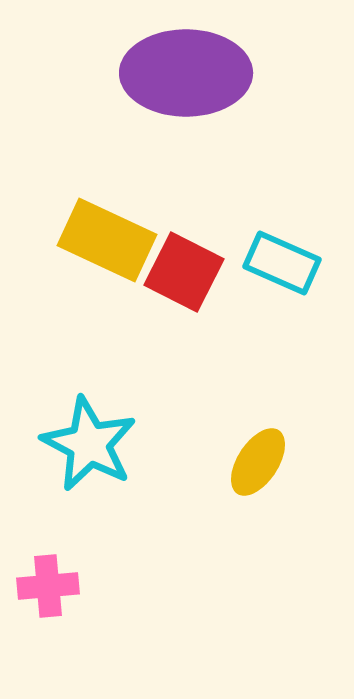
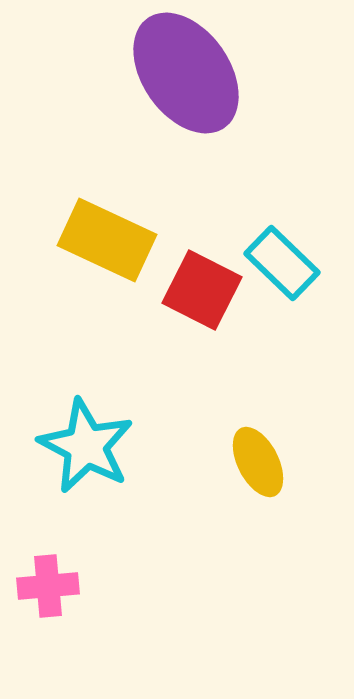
purple ellipse: rotated 55 degrees clockwise
cyan rectangle: rotated 20 degrees clockwise
red square: moved 18 px right, 18 px down
cyan star: moved 3 px left, 2 px down
yellow ellipse: rotated 60 degrees counterclockwise
